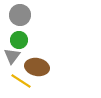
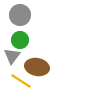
green circle: moved 1 px right
